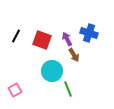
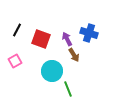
black line: moved 1 px right, 6 px up
red square: moved 1 px left, 1 px up
pink square: moved 29 px up
